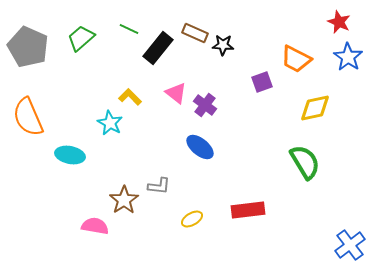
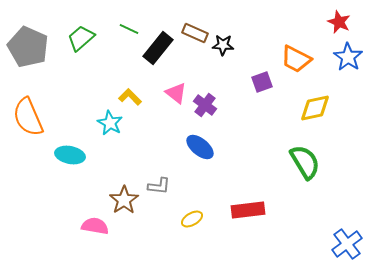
blue cross: moved 3 px left, 1 px up
